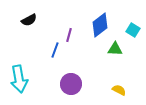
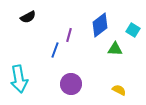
black semicircle: moved 1 px left, 3 px up
